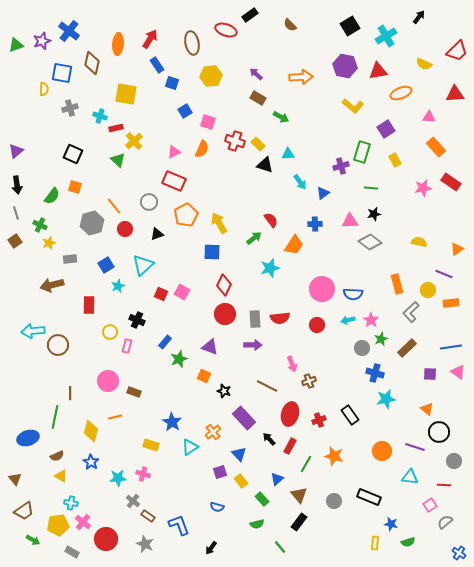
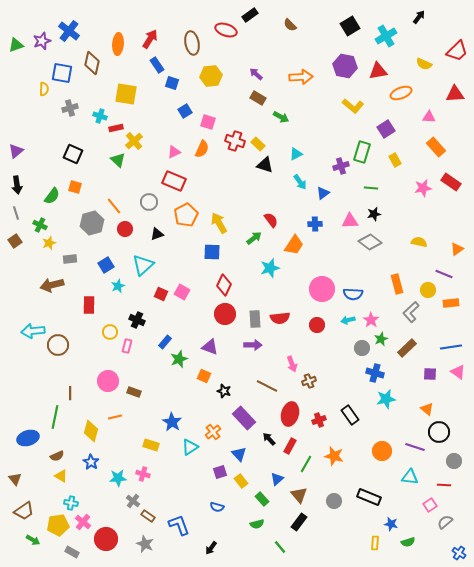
cyan triangle at (288, 154): moved 8 px right; rotated 24 degrees counterclockwise
